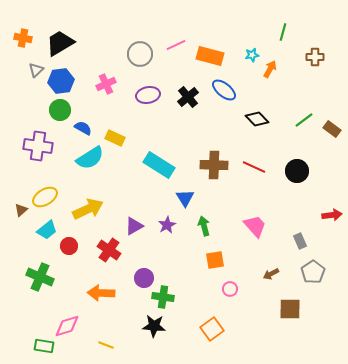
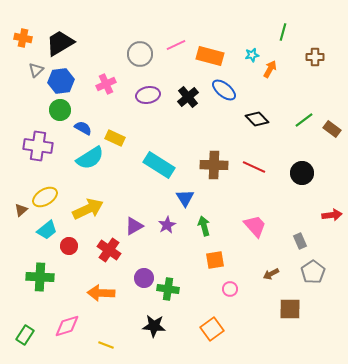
black circle at (297, 171): moved 5 px right, 2 px down
green cross at (40, 277): rotated 20 degrees counterclockwise
green cross at (163, 297): moved 5 px right, 8 px up
green rectangle at (44, 346): moved 19 px left, 11 px up; rotated 66 degrees counterclockwise
